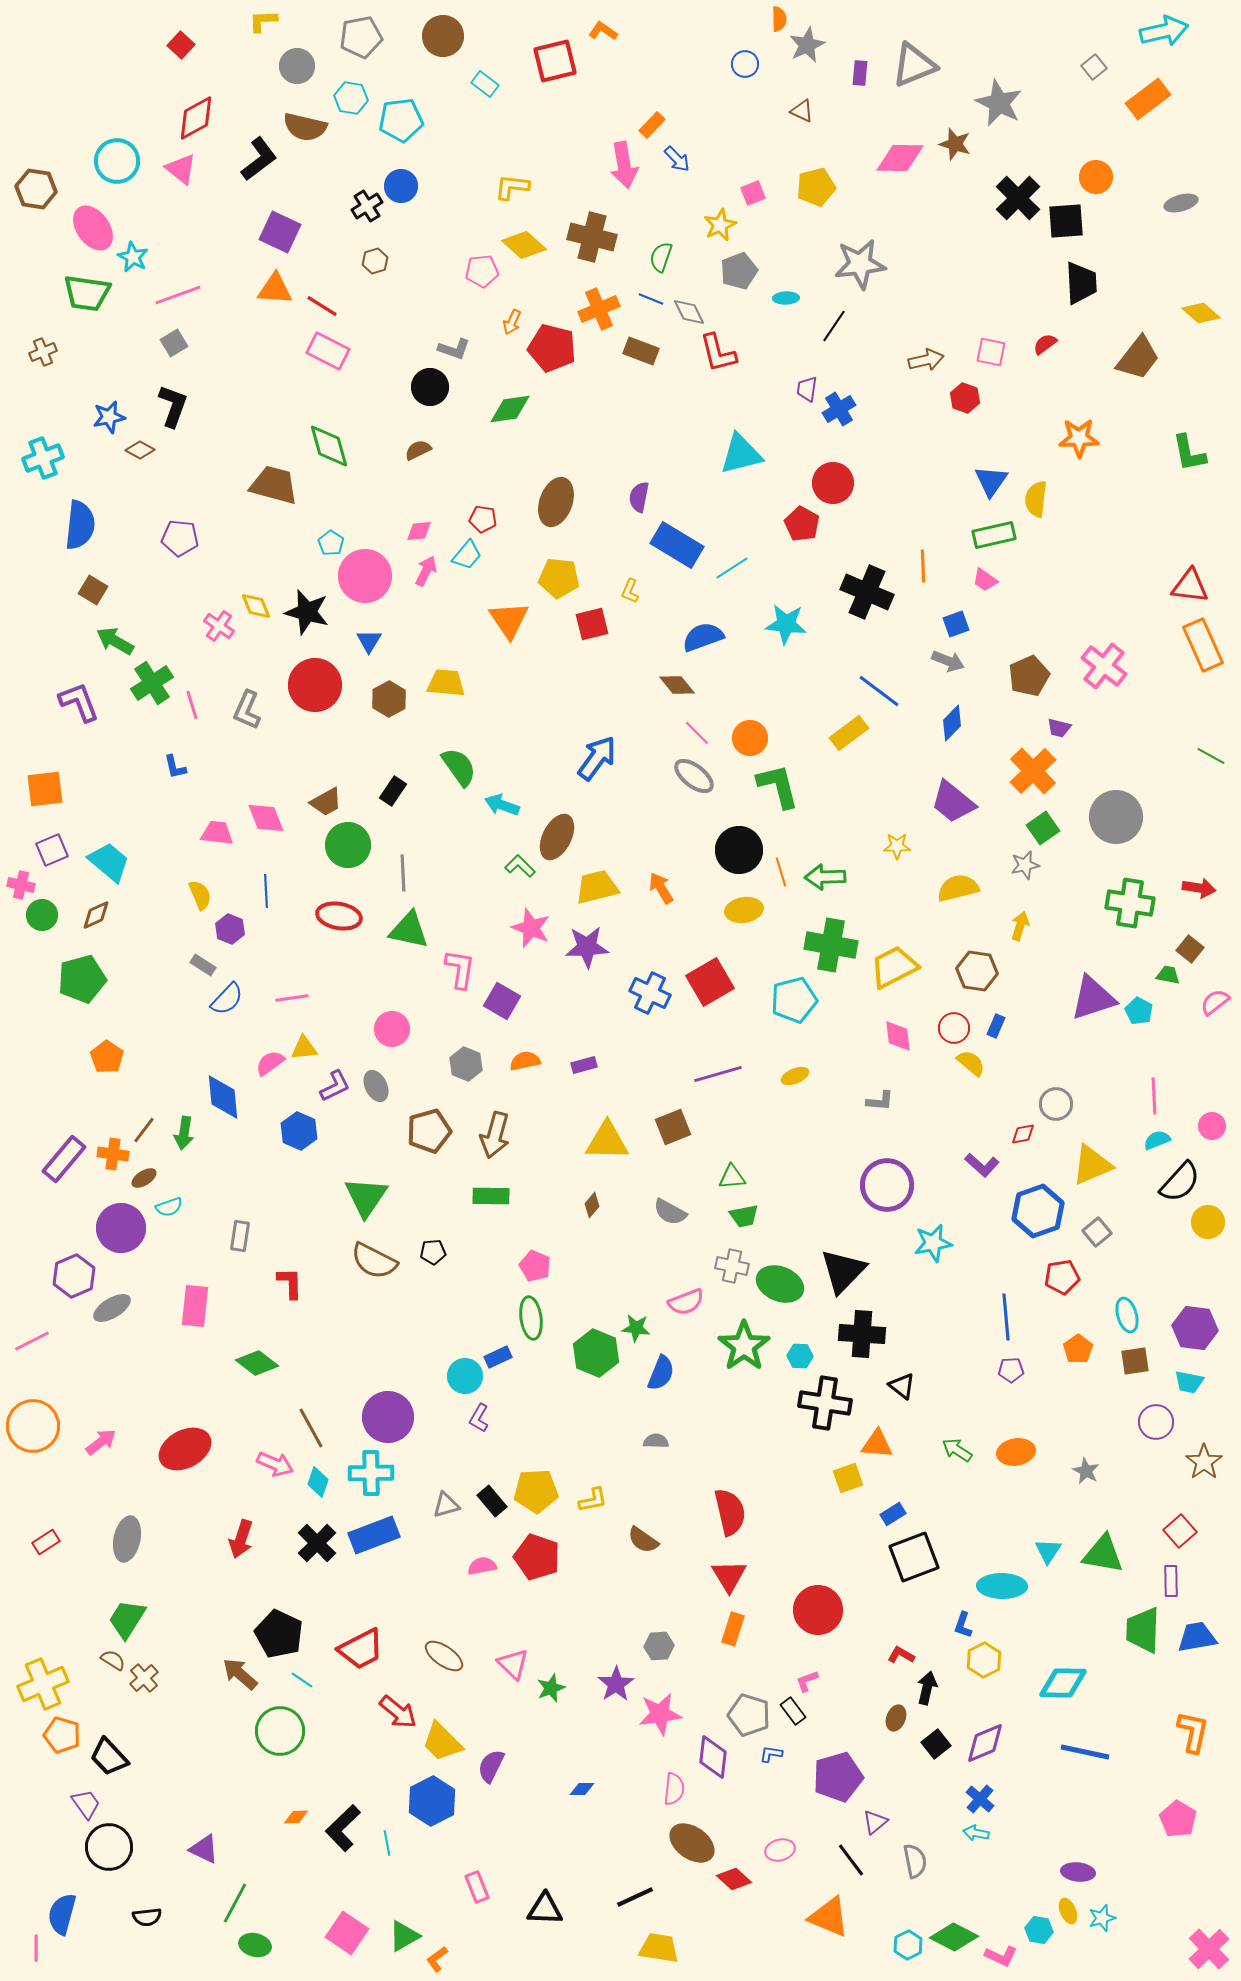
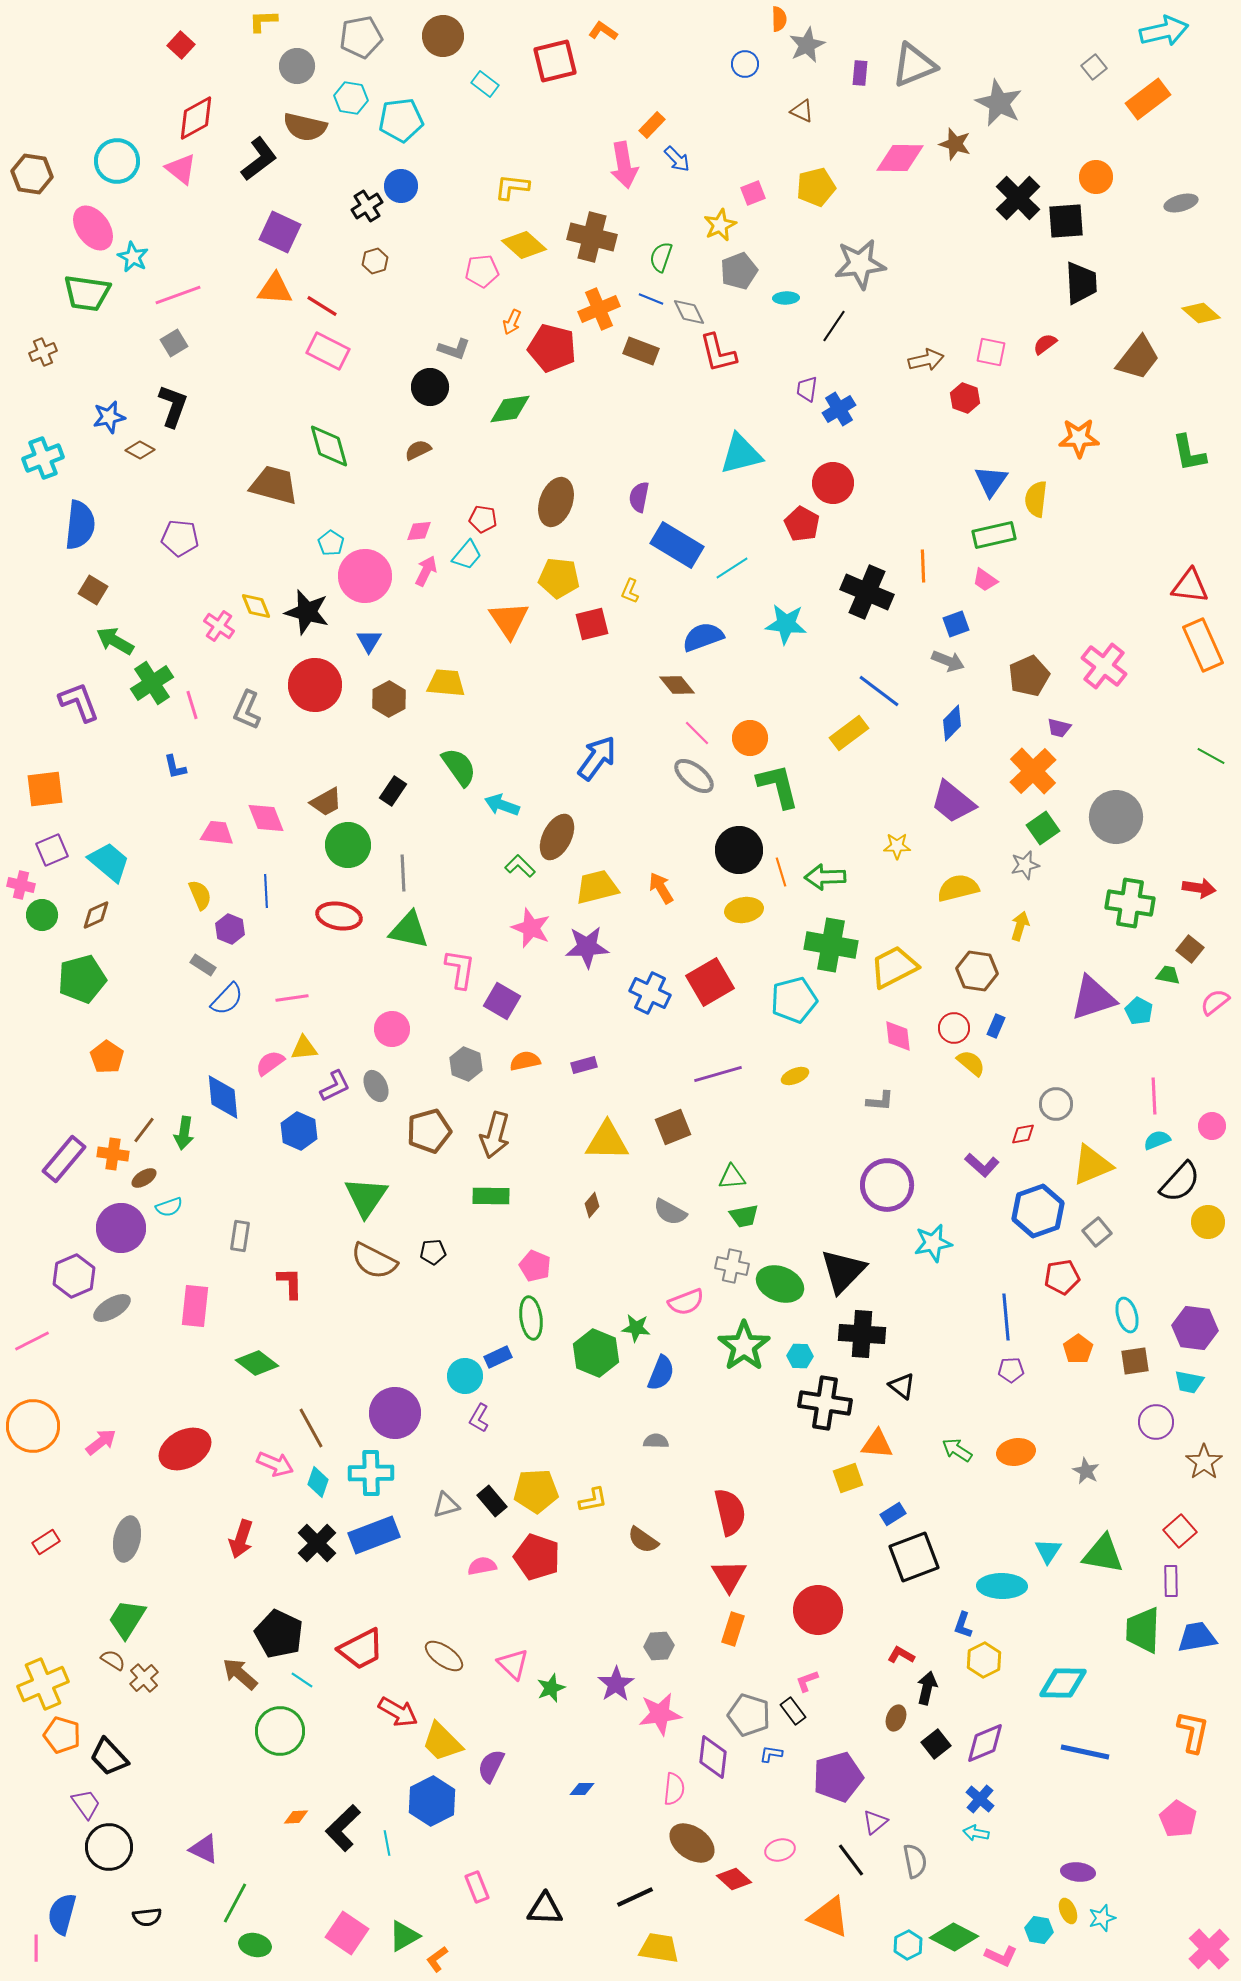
brown hexagon at (36, 189): moved 4 px left, 15 px up
purple circle at (388, 1417): moved 7 px right, 4 px up
red arrow at (398, 1712): rotated 9 degrees counterclockwise
